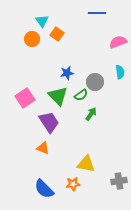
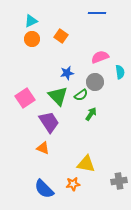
cyan triangle: moved 11 px left; rotated 40 degrees clockwise
orange square: moved 4 px right, 2 px down
pink semicircle: moved 18 px left, 15 px down
